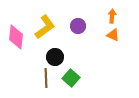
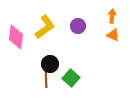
black circle: moved 5 px left, 7 px down
